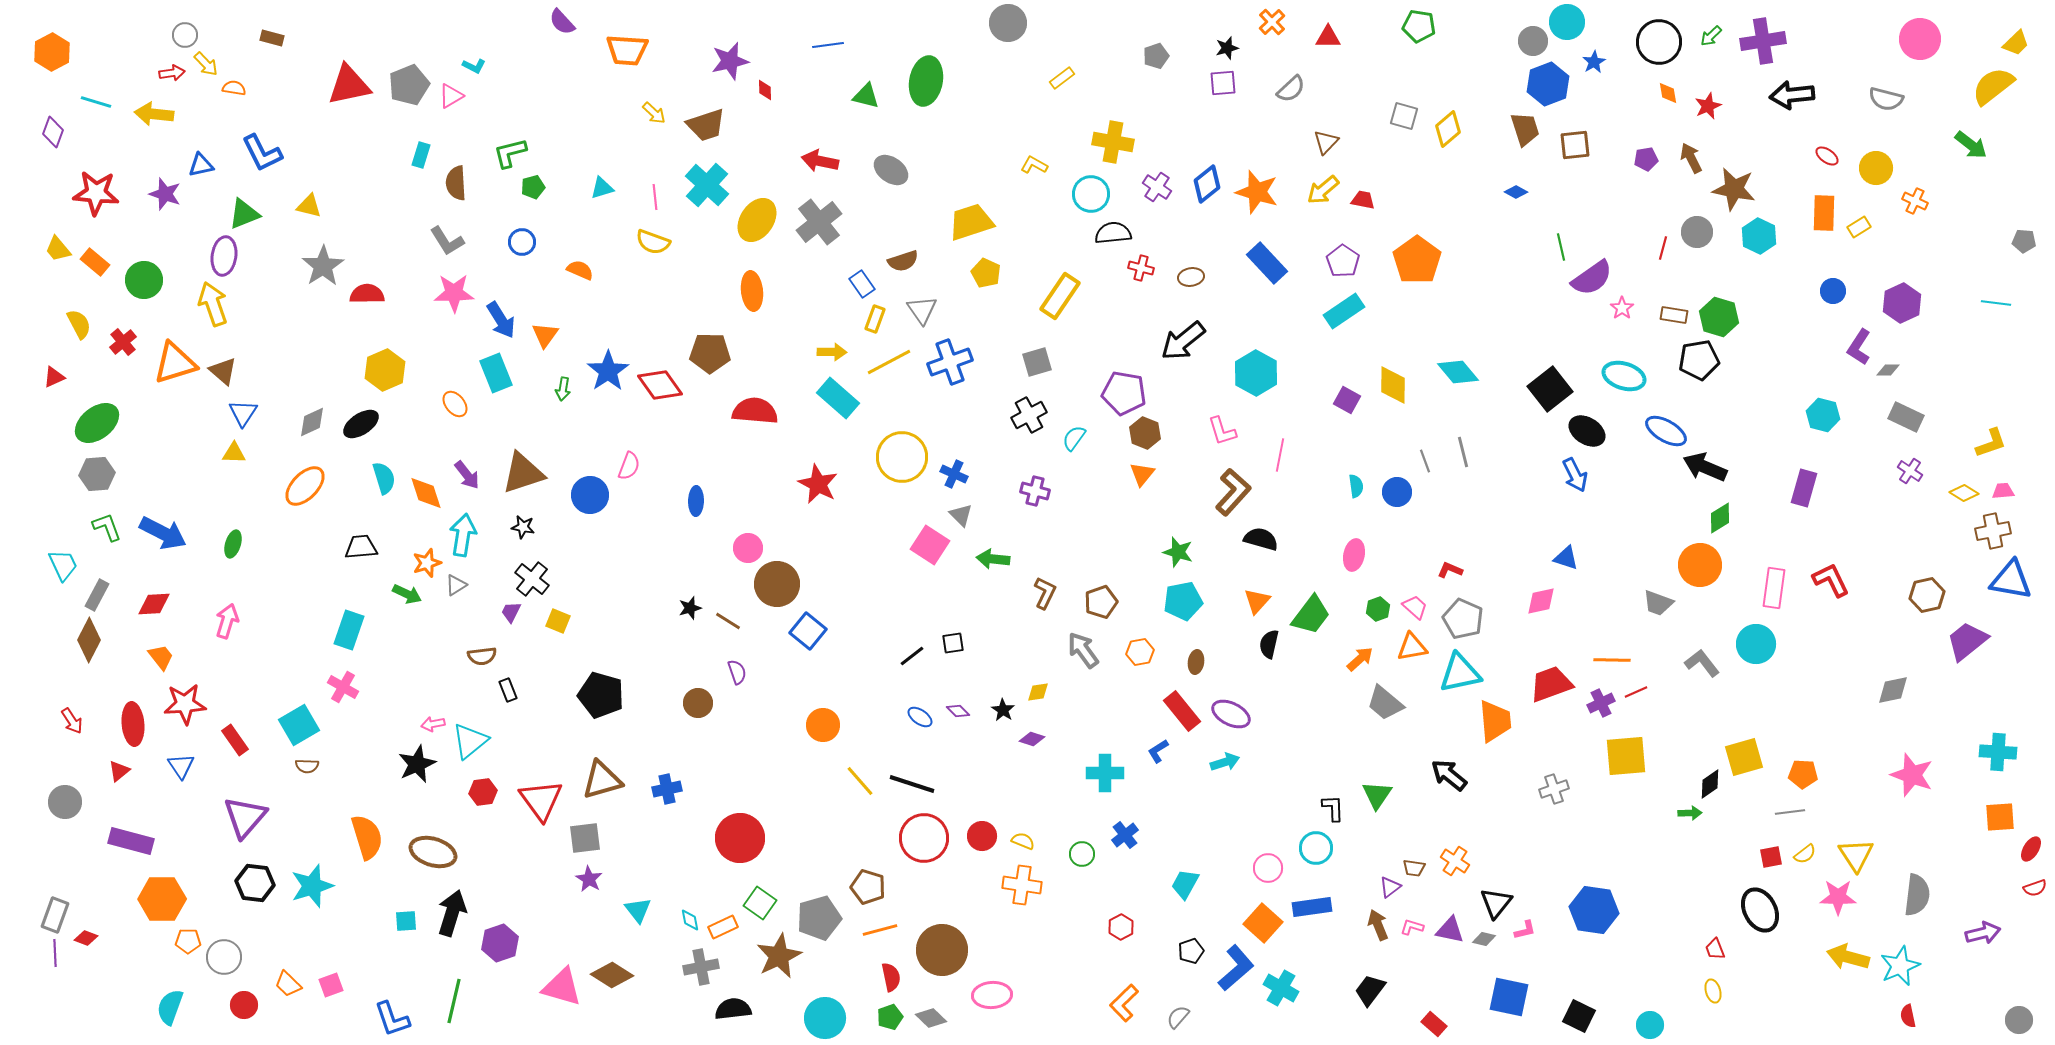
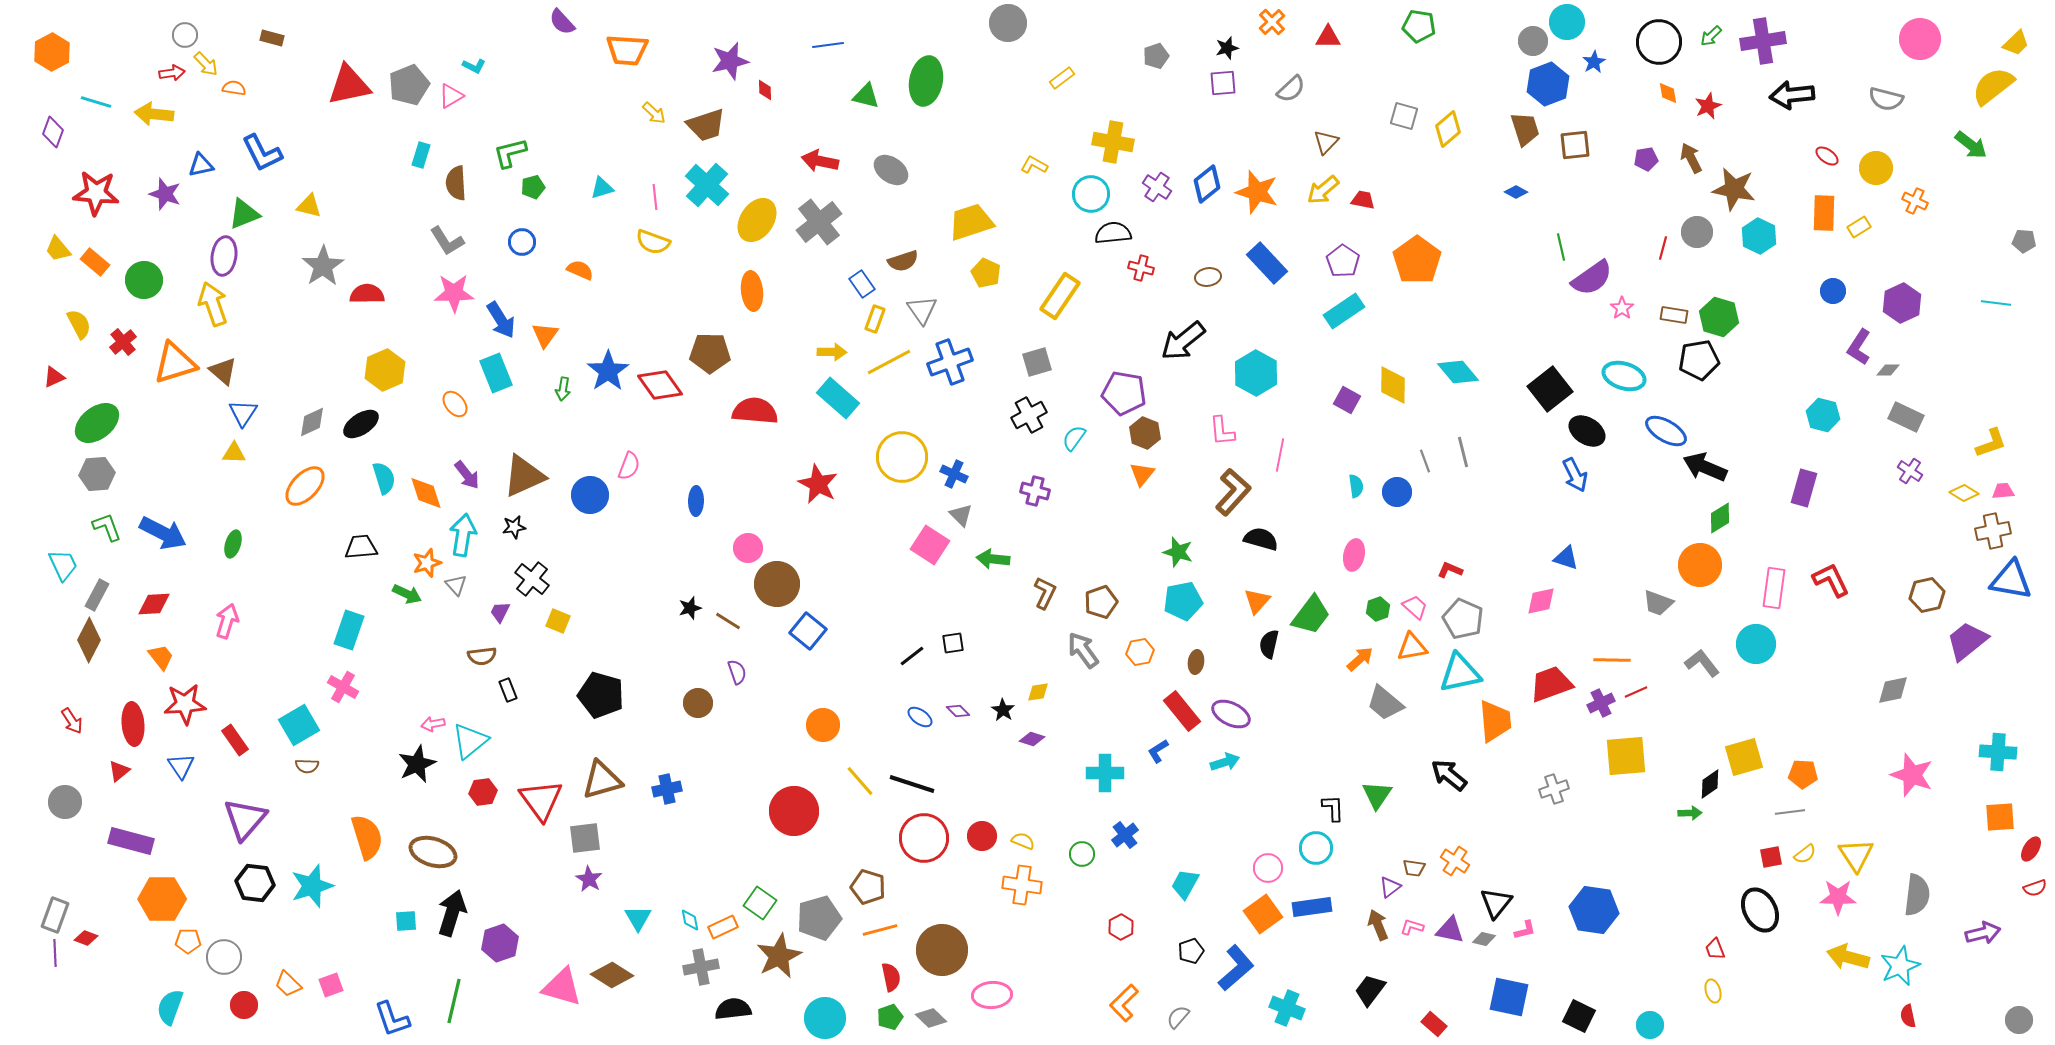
brown ellipse at (1191, 277): moved 17 px right
pink L-shape at (1222, 431): rotated 12 degrees clockwise
brown triangle at (523, 473): moved 1 px right, 3 px down; rotated 6 degrees counterclockwise
black star at (523, 527): moved 9 px left; rotated 20 degrees counterclockwise
gray triangle at (456, 585): rotated 40 degrees counterclockwise
purple trapezoid at (511, 612): moved 11 px left
purple triangle at (245, 817): moved 2 px down
red circle at (740, 838): moved 54 px right, 27 px up
cyan triangle at (638, 910): moved 8 px down; rotated 8 degrees clockwise
orange square at (1263, 923): moved 9 px up; rotated 12 degrees clockwise
cyan cross at (1281, 988): moved 6 px right, 20 px down; rotated 8 degrees counterclockwise
